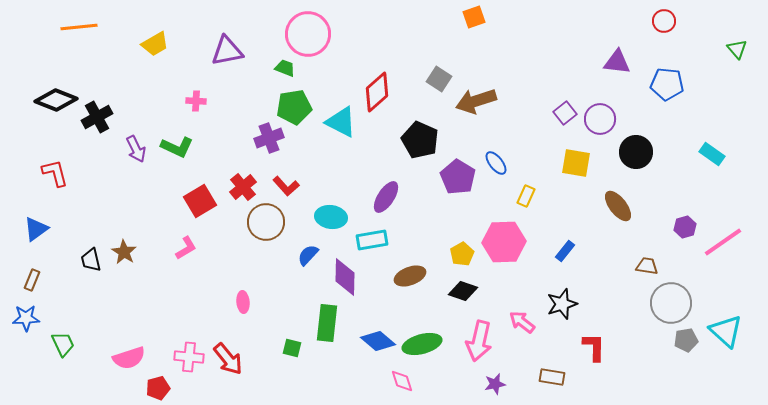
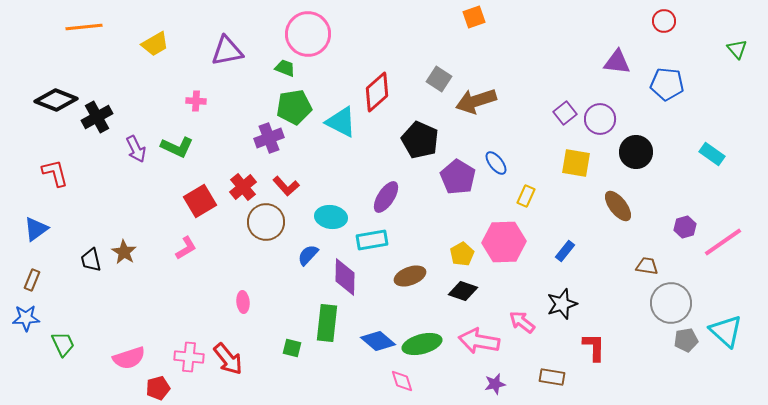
orange line at (79, 27): moved 5 px right
pink arrow at (479, 341): rotated 87 degrees clockwise
